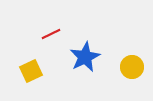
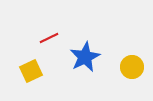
red line: moved 2 px left, 4 px down
